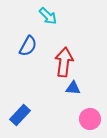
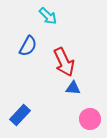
red arrow: rotated 148 degrees clockwise
